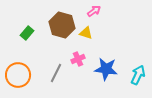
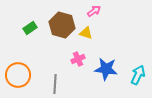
green rectangle: moved 3 px right, 5 px up; rotated 16 degrees clockwise
gray line: moved 1 px left, 11 px down; rotated 24 degrees counterclockwise
